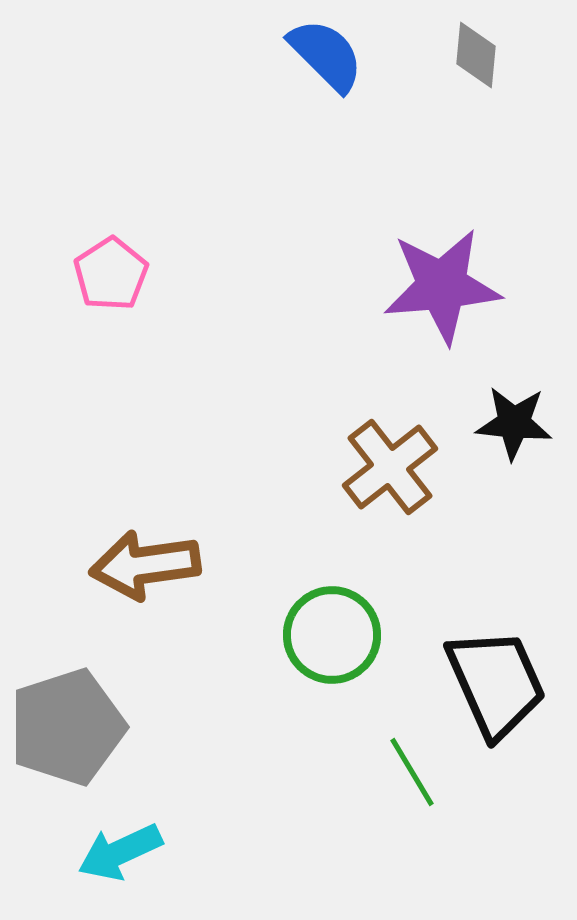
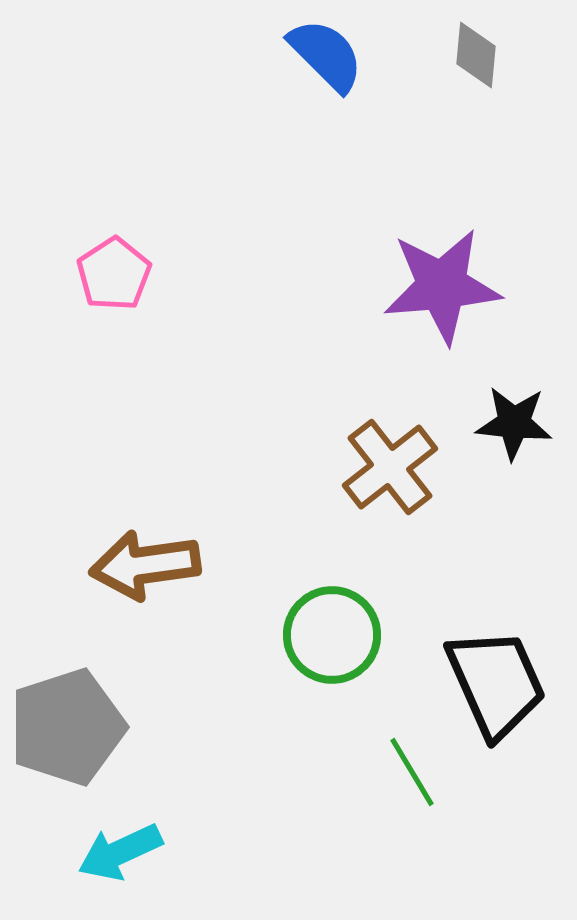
pink pentagon: moved 3 px right
